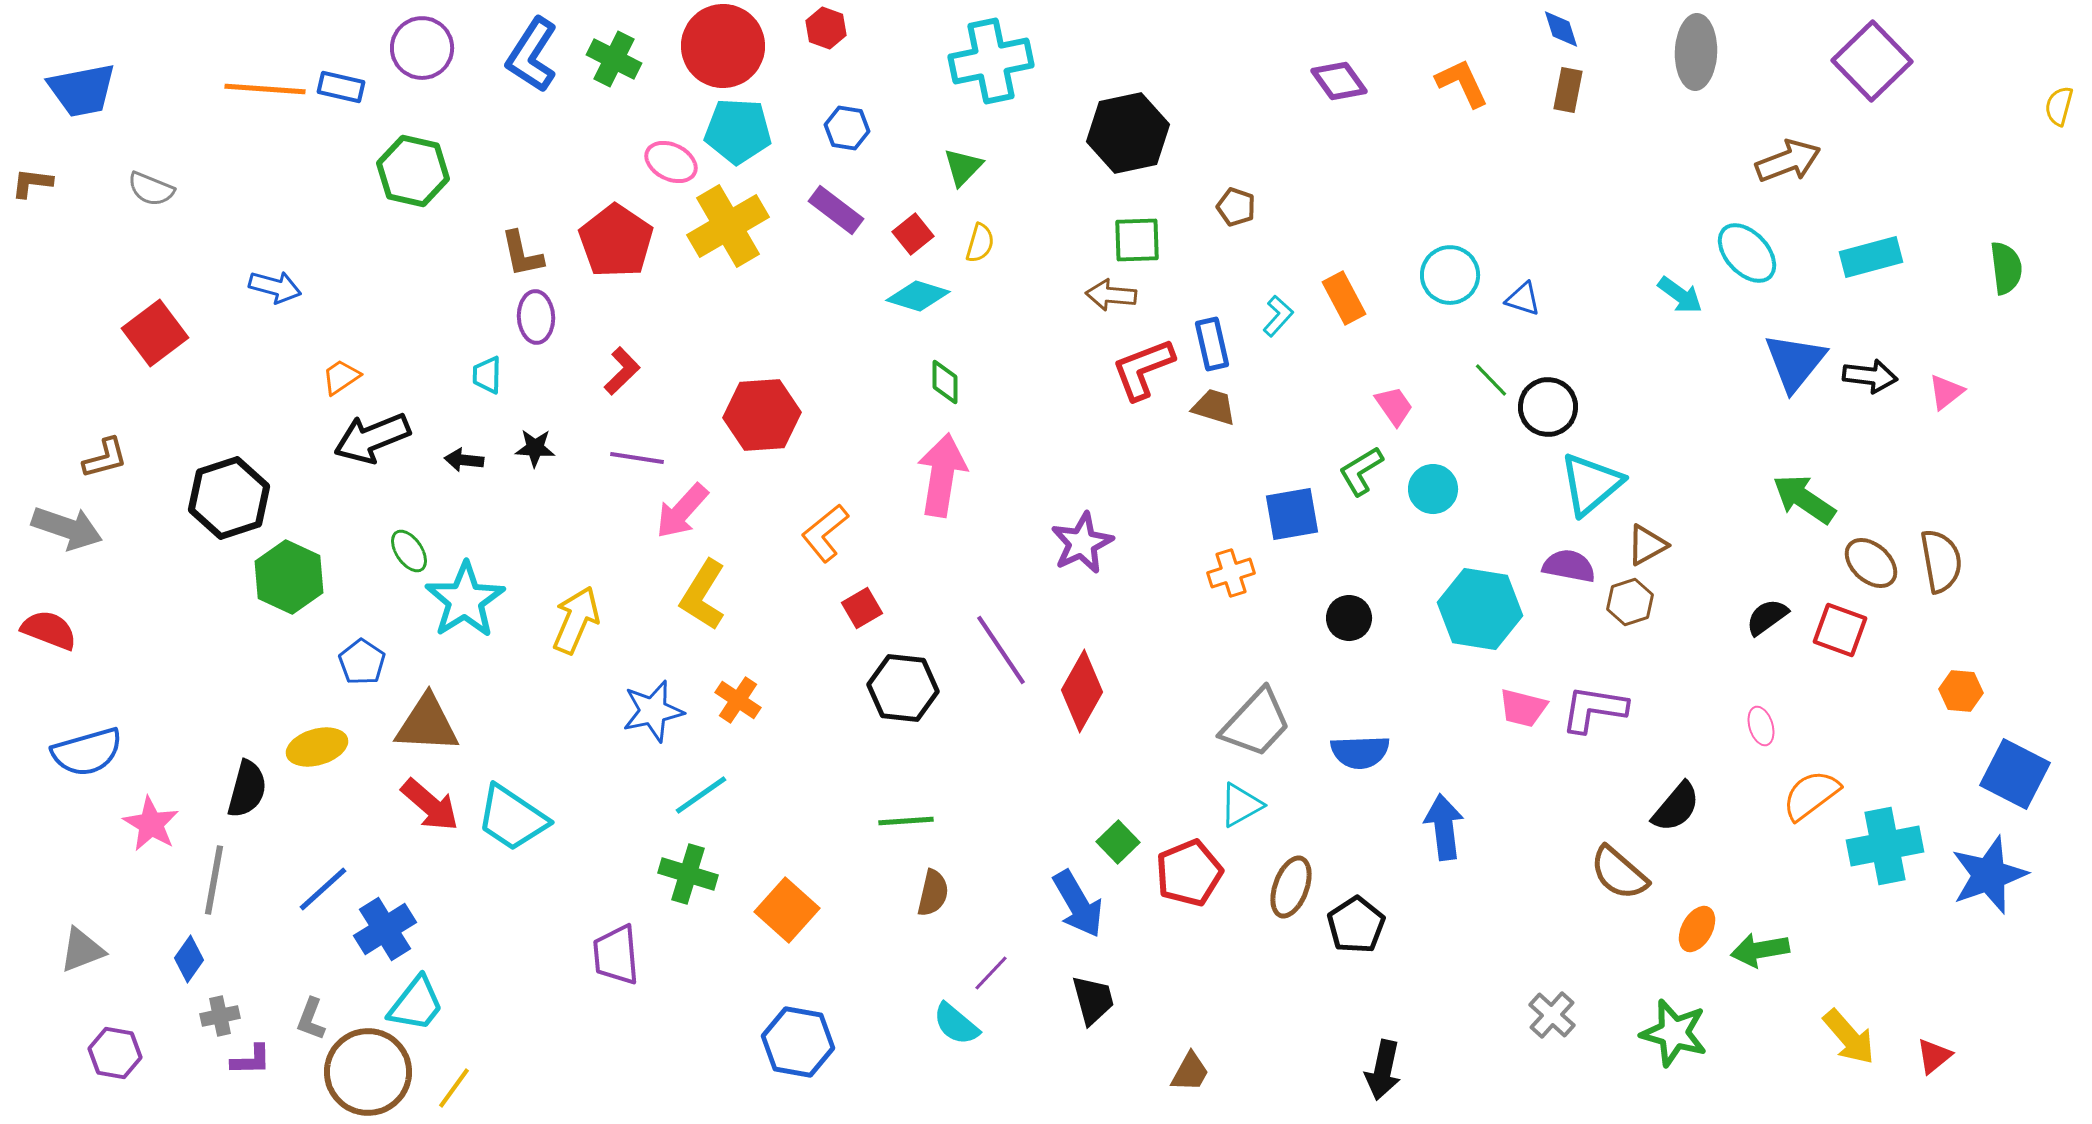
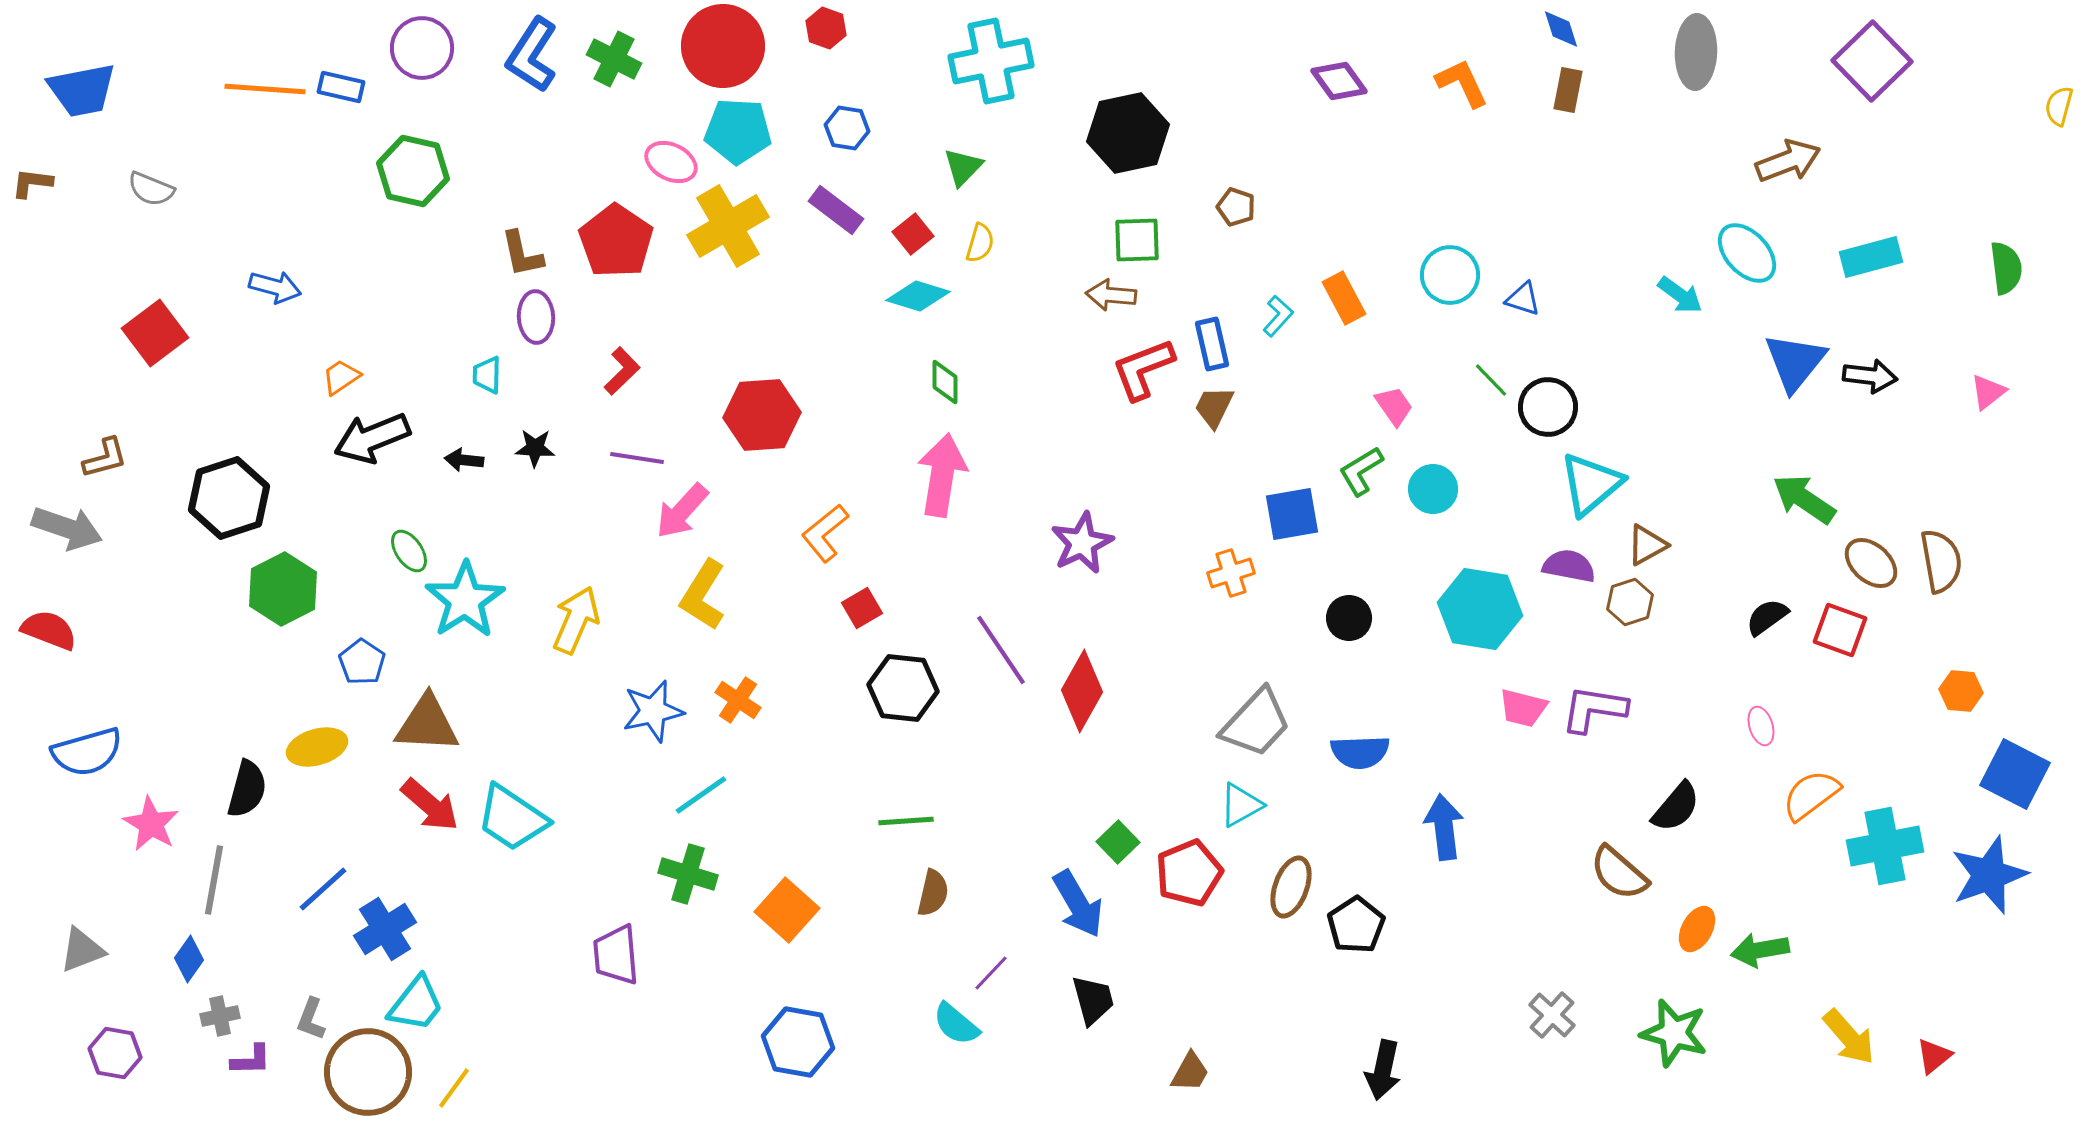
pink triangle at (1946, 392): moved 42 px right
brown trapezoid at (1214, 407): rotated 81 degrees counterclockwise
green hexagon at (289, 577): moved 6 px left, 12 px down; rotated 8 degrees clockwise
